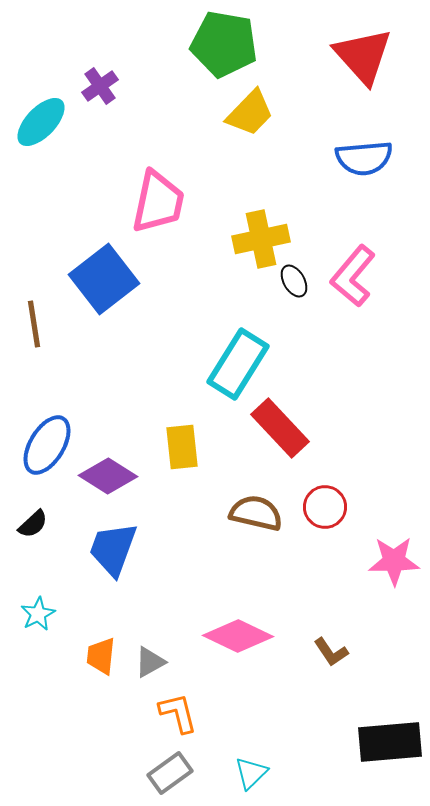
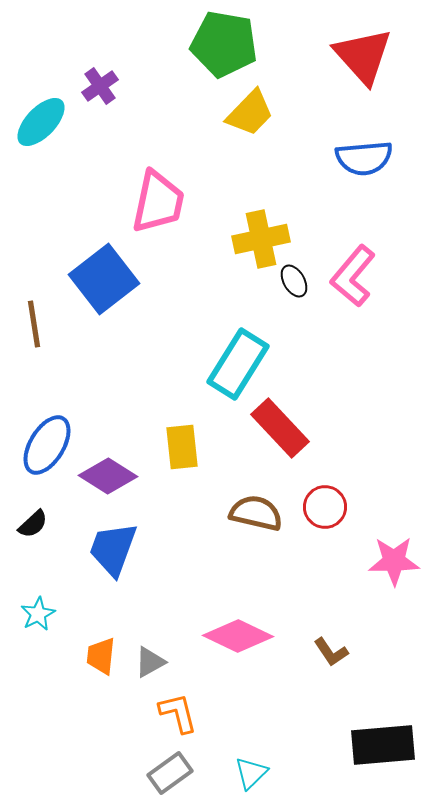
black rectangle: moved 7 px left, 3 px down
